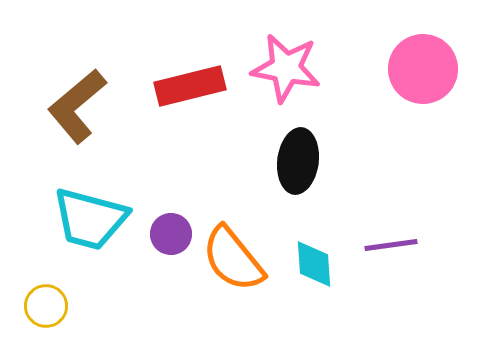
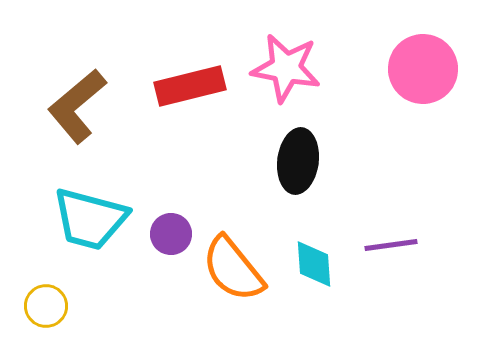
orange semicircle: moved 10 px down
